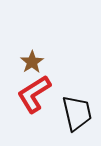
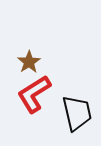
brown star: moved 3 px left
